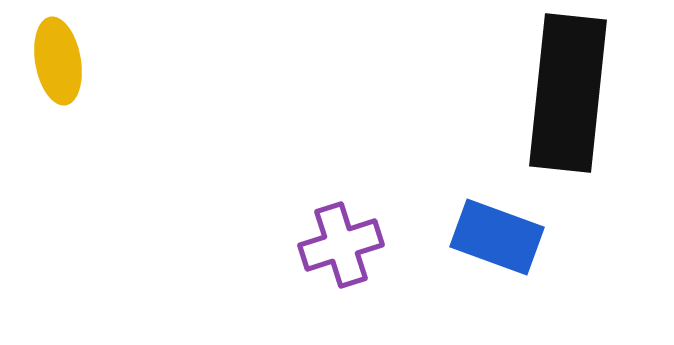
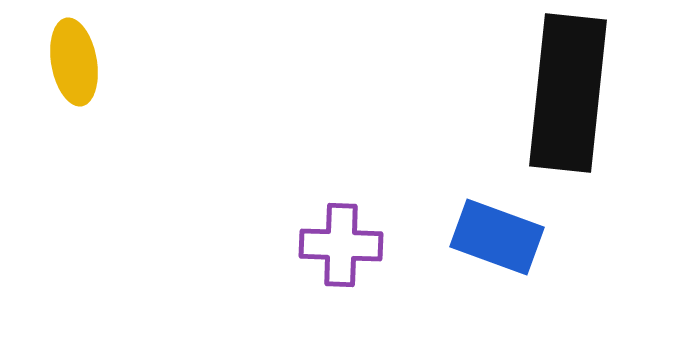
yellow ellipse: moved 16 px right, 1 px down
purple cross: rotated 20 degrees clockwise
